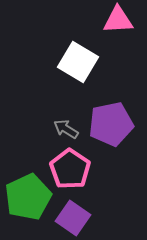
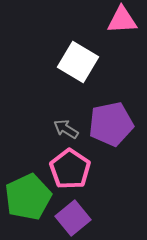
pink triangle: moved 4 px right
purple square: rotated 16 degrees clockwise
